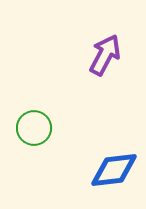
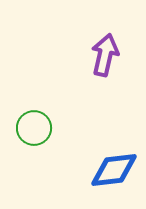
purple arrow: rotated 15 degrees counterclockwise
